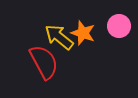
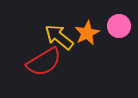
orange star: moved 4 px right; rotated 25 degrees clockwise
red semicircle: rotated 87 degrees clockwise
